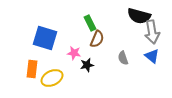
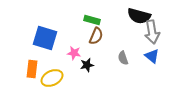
green rectangle: moved 2 px right, 3 px up; rotated 49 degrees counterclockwise
brown semicircle: moved 1 px left, 3 px up
